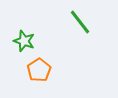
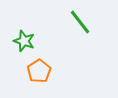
orange pentagon: moved 1 px down
